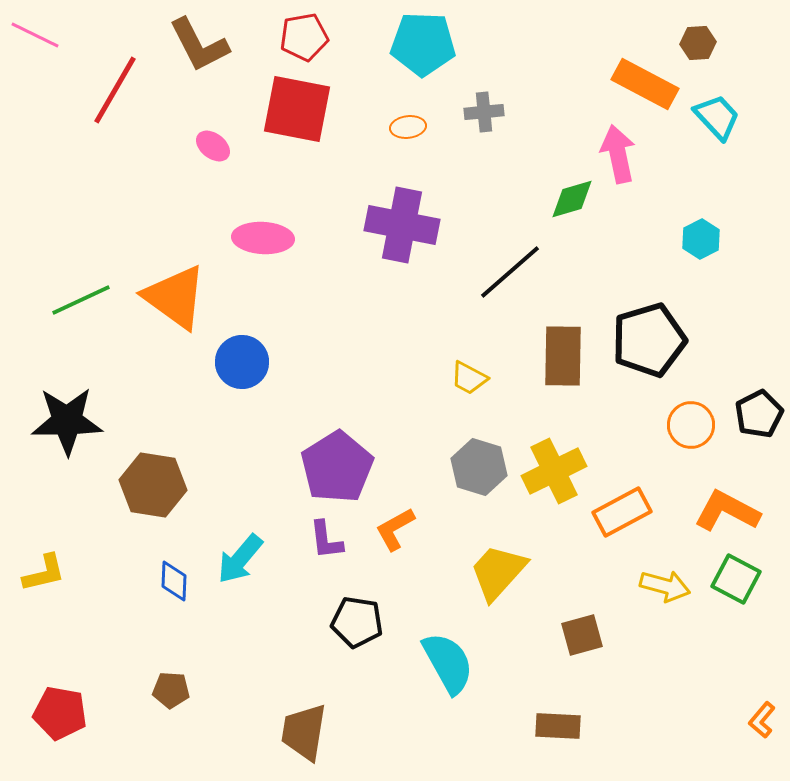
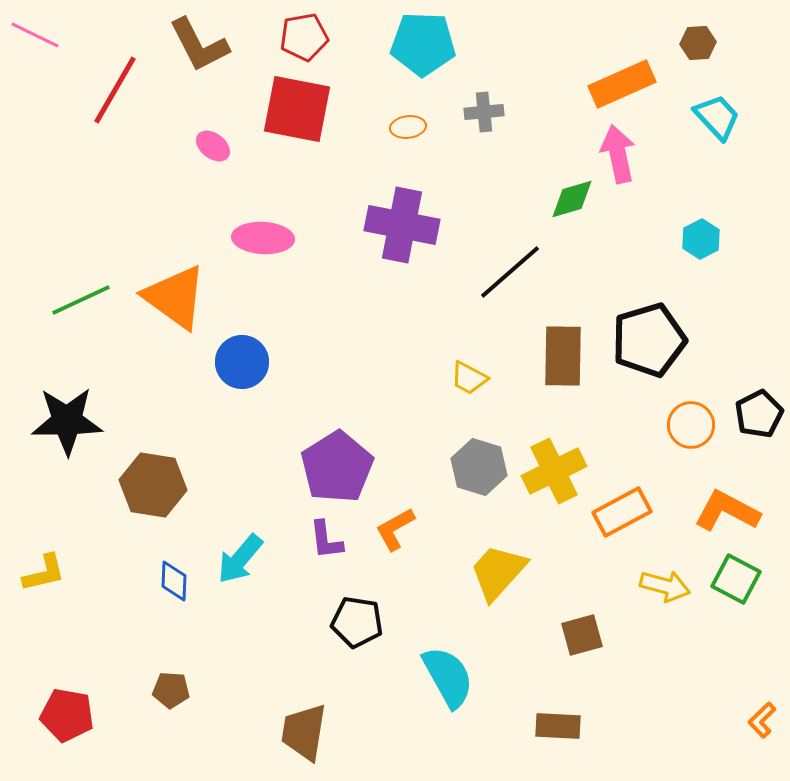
orange rectangle at (645, 84): moved 23 px left; rotated 52 degrees counterclockwise
cyan semicircle at (448, 663): moved 14 px down
red pentagon at (60, 713): moved 7 px right, 2 px down
orange L-shape at (762, 720): rotated 6 degrees clockwise
